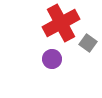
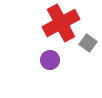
purple circle: moved 2 px left, 1 px down
